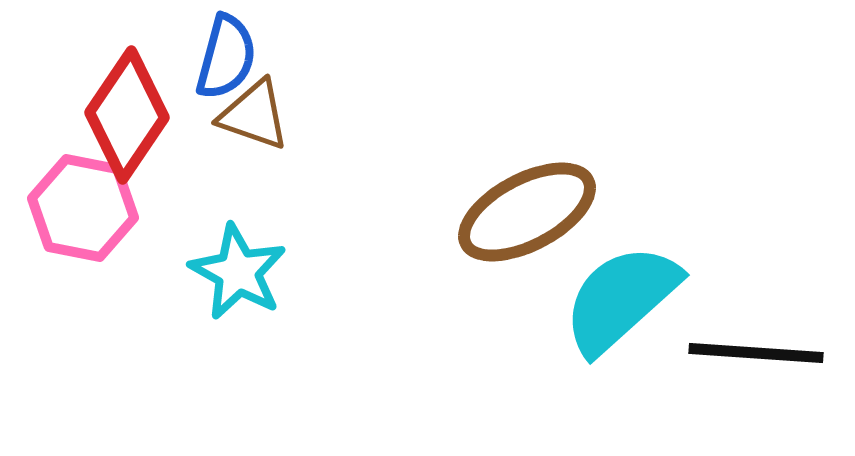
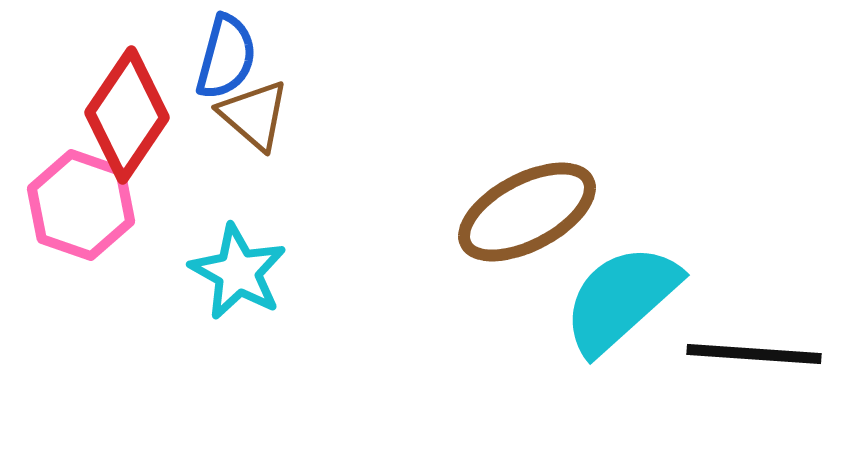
brown triangle: rotated 22 degrees clockwise
pink hexagon: moved 2 px left, 3 px up; rotated 8 degrees clockwise
black line: moved 2 px left, 1 px down
